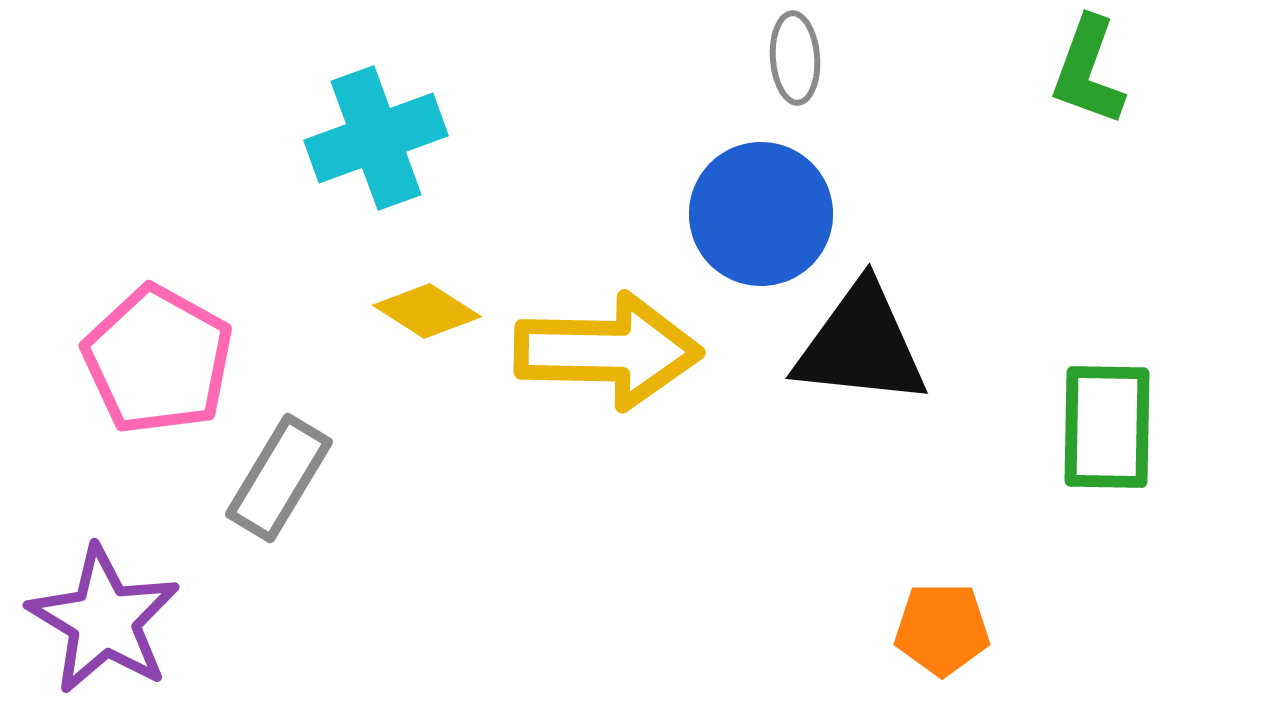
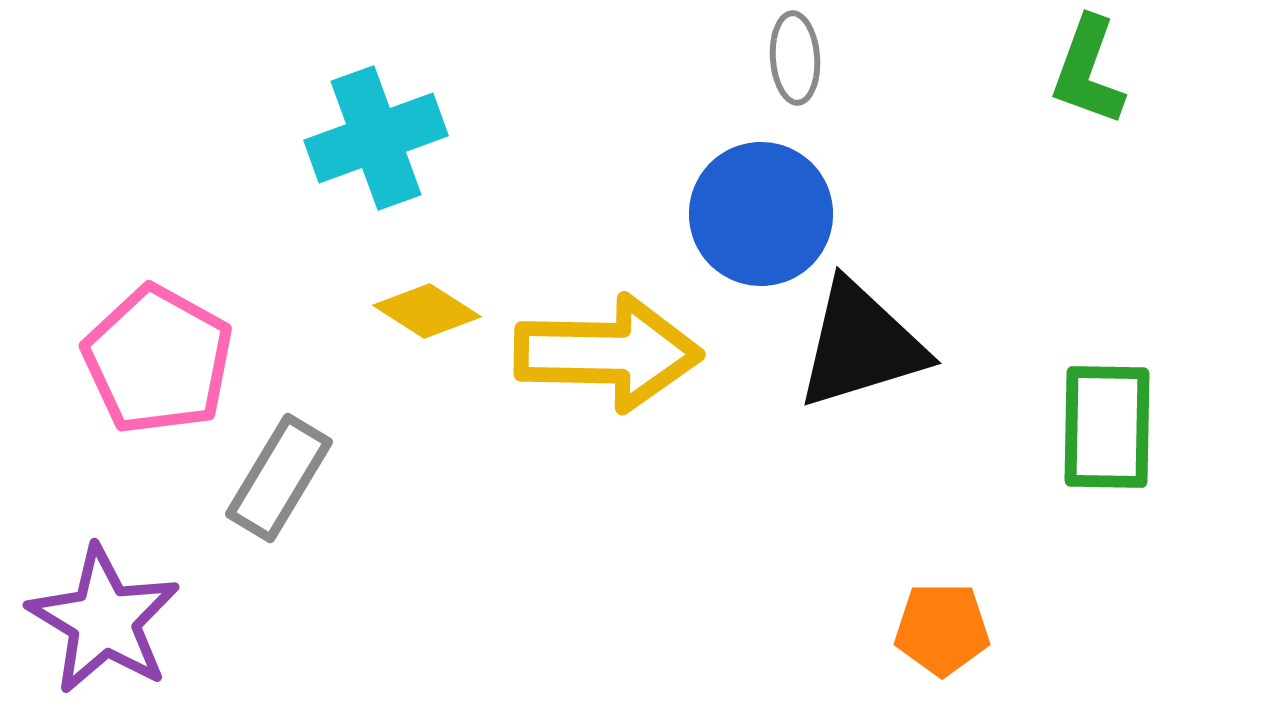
black triangle: rotated 23 degrees counterclockwise
yellow arrow: moved 2 px down
